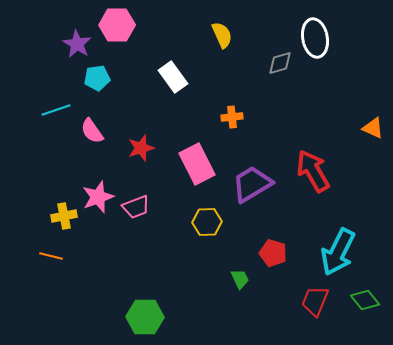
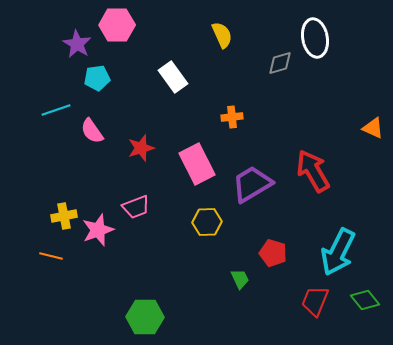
pink star: moved 33 px down
